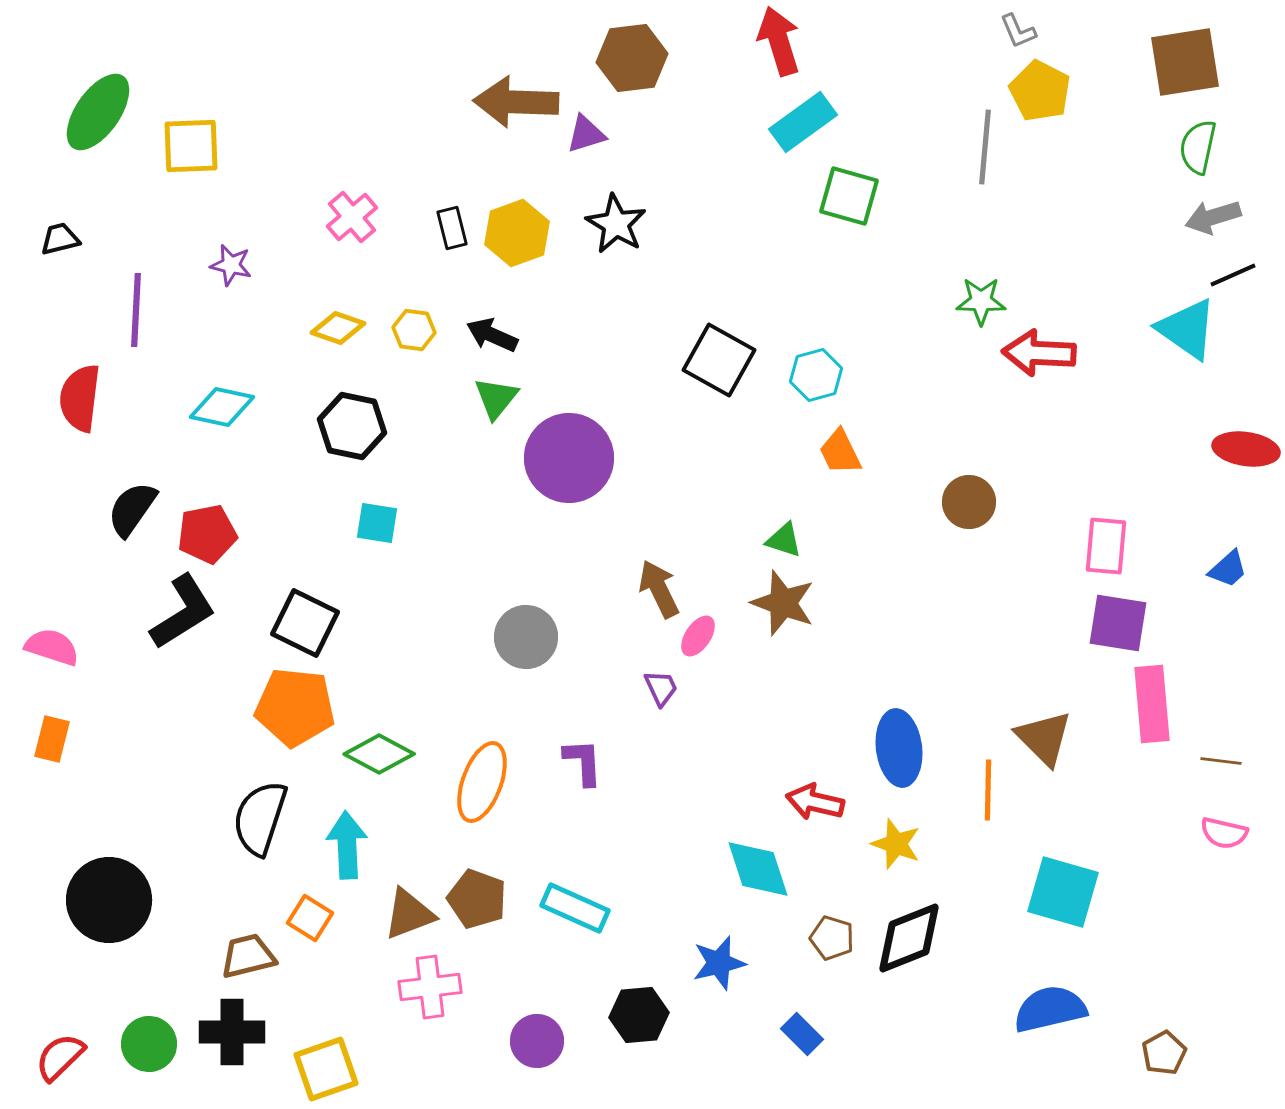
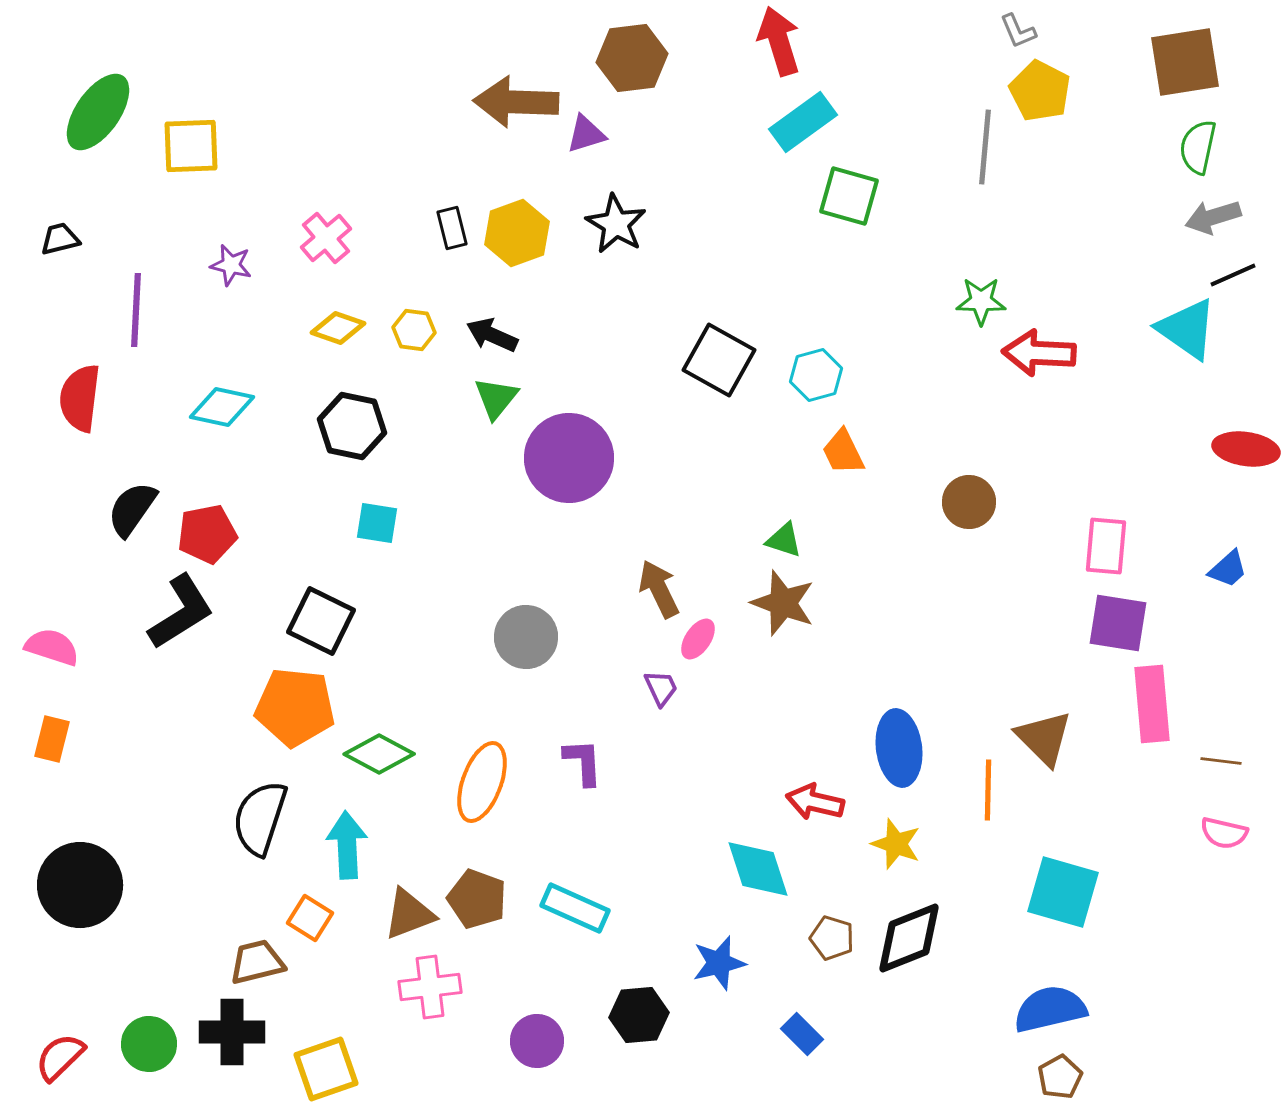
pink cross at (352, 217): moved 26 px left, 21 px down
orange trapezoid at (840, 452): moved 3 px right
black L-shape at (183, 612): moved 2 px left
black square at (305, 623): moved 16 px right, 2 px up
pink ellipse at (698, 636): moved 3 px down
black circle at (109, 900): moved 29 px left, 15 px up
brown trapezoid at (248, 956): moved 9 px right, 6 px down
brown pentagon at (1164, 1053): moved 104 px left, 24 px down
